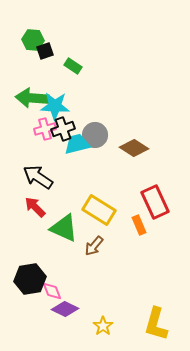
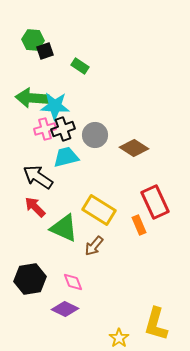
green rectangle: moved 7 px right
cyan trapezoid: moved 11 px left, 13 px down
pink diamond: moved 21 px right, 9 px up
yellow star: moved 16 px right, 12 px down
